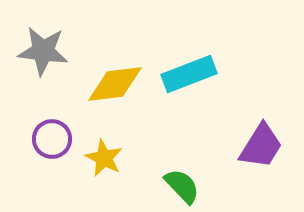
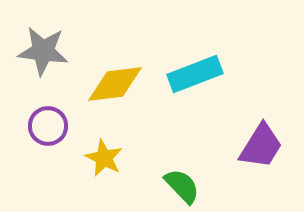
cyan rectangle: moved 6 px right
purple circle: moved 4 px left, 13 px up
